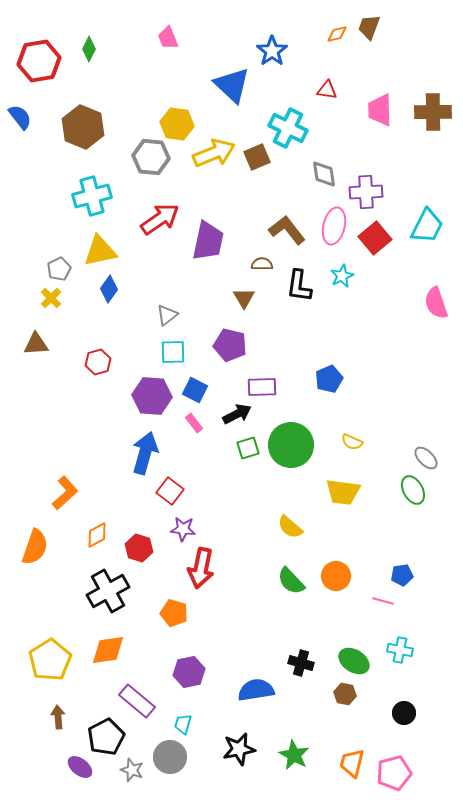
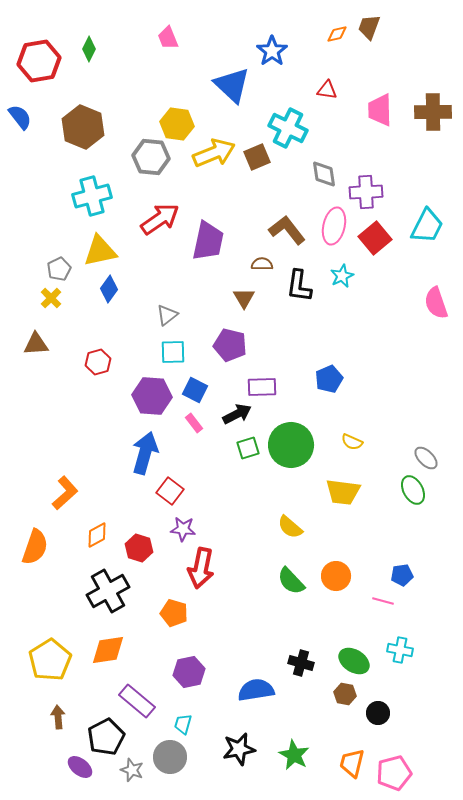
black circle at (404, 713): moved 26 px left
